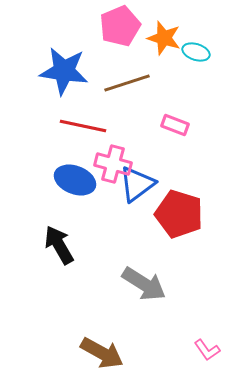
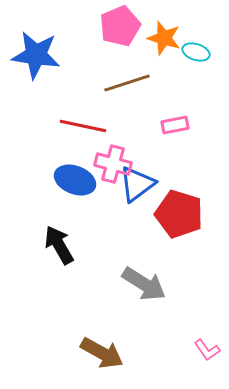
blue star: moved 28 px left, 16 px up
pink rectangle: rotated 32 degrees counterclockwise
